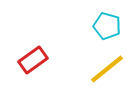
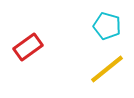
red rectangle: moved 5 px left, 13 px up
